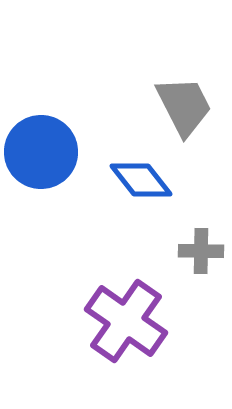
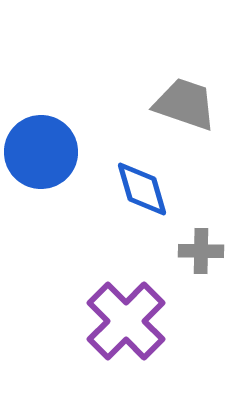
gray trapezoid: moved 1 px right, 2 px up; rotated 44 degrees counterclockwise
blue diamond: moved 1 px right, 9 px down; rotated 22 degrees clockwise
purple cross: rotated 10 degrees clockwise
